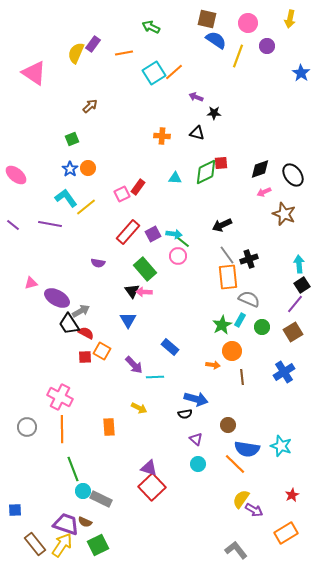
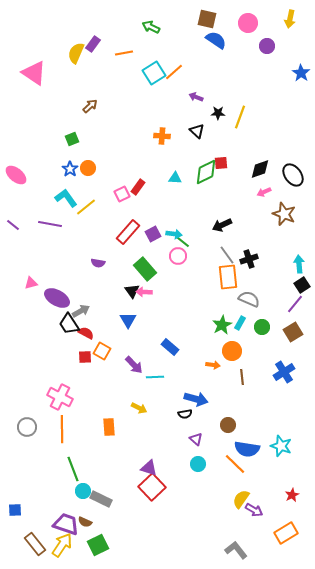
yellow line at (238, 56): moved 2 px right, 61 px down
black star at (214, 113): moved 4 px right
black triangle at (197, 133): moved 2 px up; rotated 28 degrees clockwise
cyan rectangle at (240, 320): moved 3 px down
